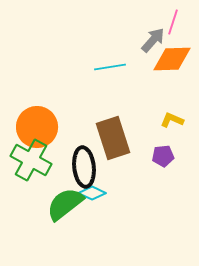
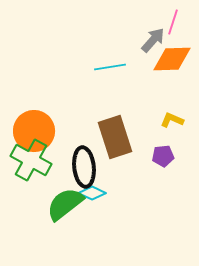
orange circle: moved 3 px left, 4 px down
brown rectangle: moved 2 px right, 1 px up
